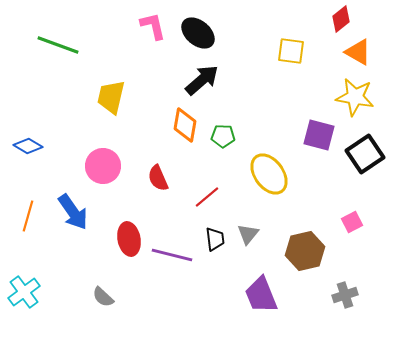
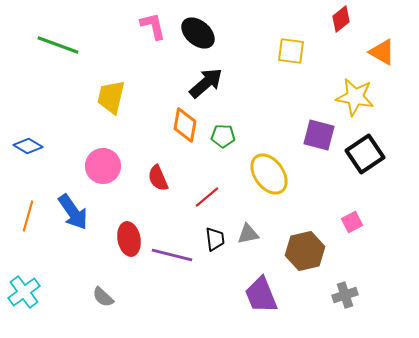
orange triangle: moved 24 px right
black arrow: moved 4 px right, 3 px down
gray triangle: rotated 40 degrees clockwise
